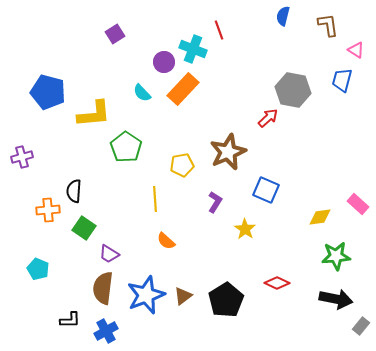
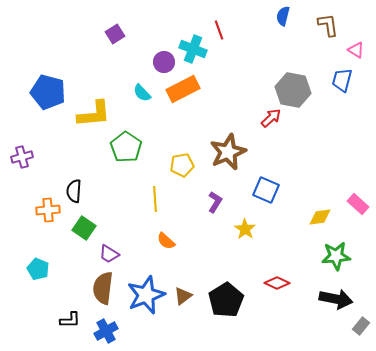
orange rectangle: rotated 20 degrees clockwise
red arrow: moved 3 px right
